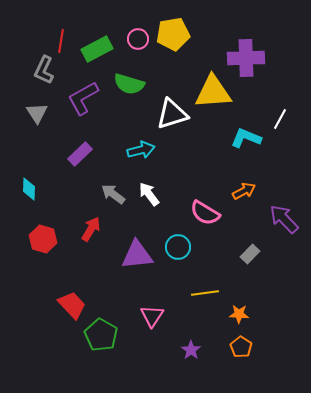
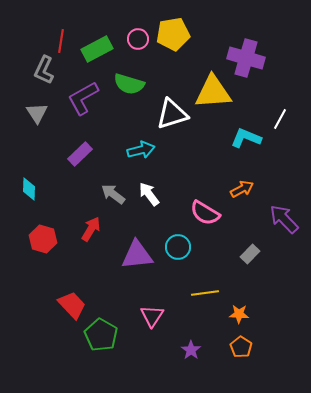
purple cross: rotated 18 degrees clockwise
orange arrow: moved 2 px left, 2 px up
